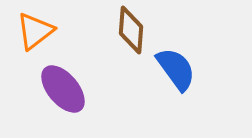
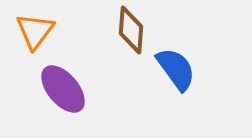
orange triangle: rotated 15 degrees counterclockwise
